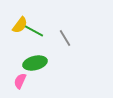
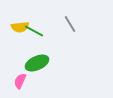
yellow semicircle: moved 2 px down; rotated 48 degrees clockwise
gray line: moved 5 px right, 14 px up
green ellipse: moved 2 px right; rotated 10 degrees counterclockwise
